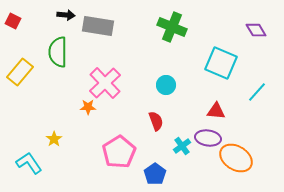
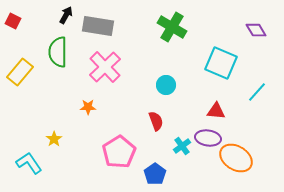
black arrow: rotated 66 degrees counterclockwise
green cross: rotated 8 degrees clockwise
pink cross: moved 16 px up
